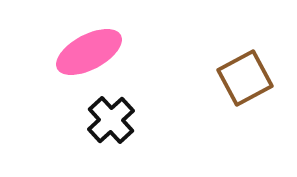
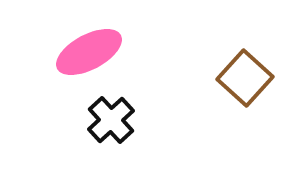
brown square: rotated 20 degrees counterclockwise
